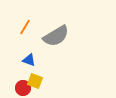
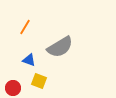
gray semicircle: moved 4 px right, 11 px down
yellow square: moved 4 px right
red circle: moved 10 px left
